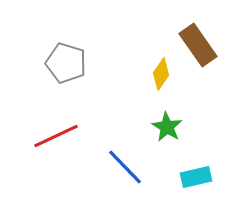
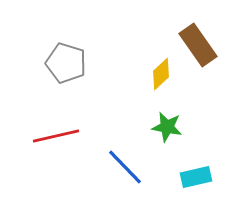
yellow diamond: rotated 12 degrees clockwise
green star: rotated 20 degrees counterclockwise
red line: rotated 12 degrees clockwise
